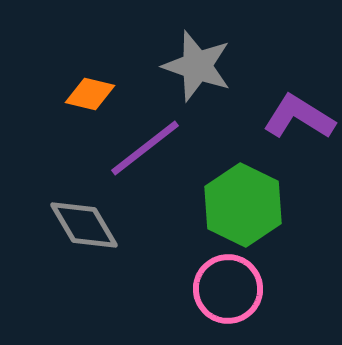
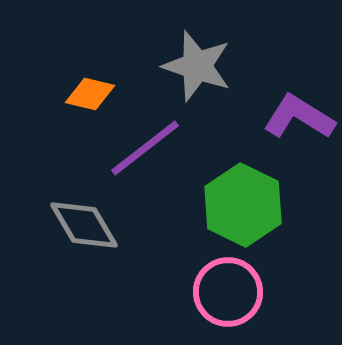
pink circle: moved 3 px down
